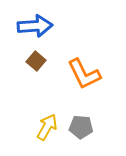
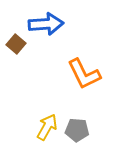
blue arrow: moved 11 px right, 2 px up
brown square: moved 20 px left, 17 px up
gray pentagon: moved 4 px left, 3 px down
